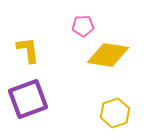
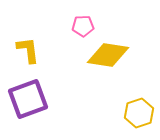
yellow hexagon: moved 24 px right
